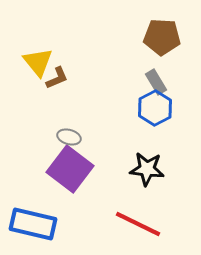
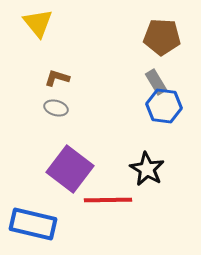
yellow triangle: moved 39 px up
brown L-shape: rotated 140 degrees counterclockwise
blue hexagon: moved 9 px right, 2 px up; rotated 24 degrees counterclockwise
gray ellipse: moved 13 px left, 29 px up
black star: rotated 24 degrees clockwise
red line: moved 30 px left, 24 px up; rotated 27 degrees counterclockwise
